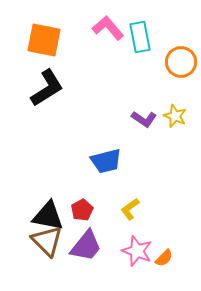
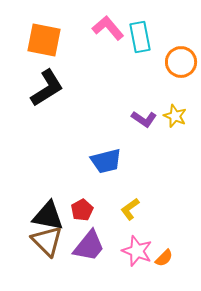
purple trapezoid: moved 3 px right
